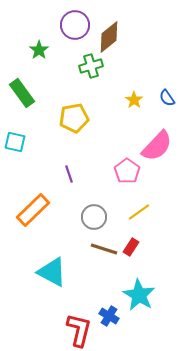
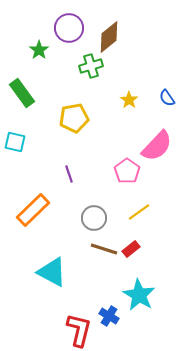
purple circle: moved 6 px left, 3 px down
yellow star: moved 5 px left
gray circle: moved 1 px down
red rectangle: moved 2 px down; rotated 18 degrees clockwise
